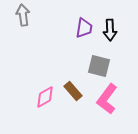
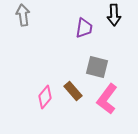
black arrow: moved 4 px right, 15 px up
gray square: moved 2 px left, 1 px down
pink diamond: rotated 20 degrees counterclockwise
